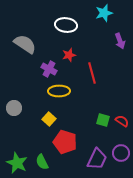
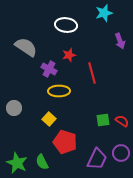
gray semicircle: moved 1 px right, 3 px down
green square: rotated 24 degrees counterclockwise
